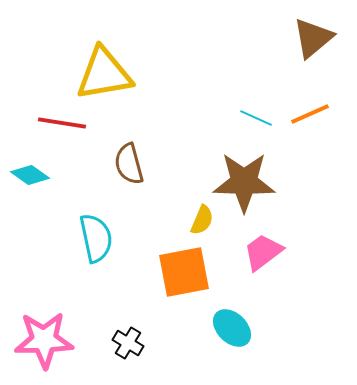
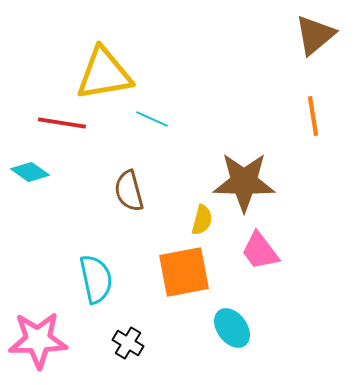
brown triangle: moved 2 px right, 3 px up
orange line: moved 3 px right, 2 px down; rotated 75 degrees counterclockwise
cyan line: moved 104 px left, 1 px down
brown semicircle: moved 27 px down
cyan diamond: moved 3 px up
yellow semicircle: rotated 8 degrees counterclockwise
cyan semicircle: moved 41 px down
pink trapezoid: moved 3 px left, 1 px up; rotated 90 degrees counterclockwise
cyan ellipse: rotated 9 degrees clockwise
pink star: moved 6 px left
